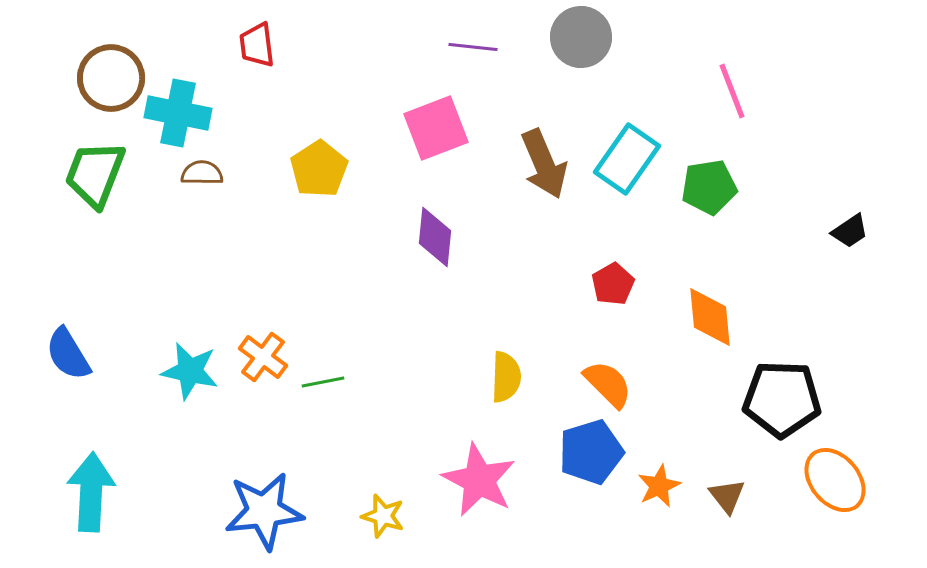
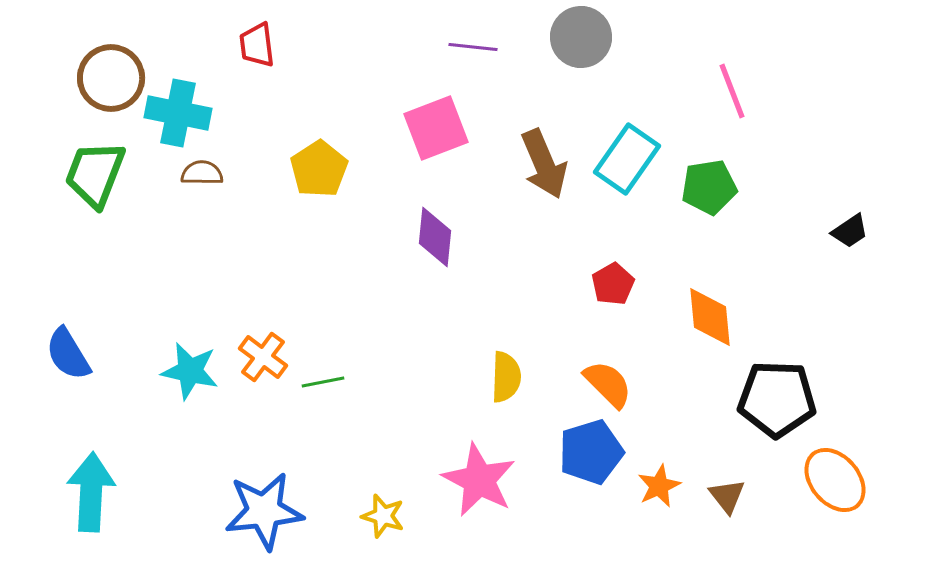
black pentagon: moved 5 px left
